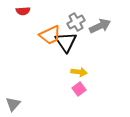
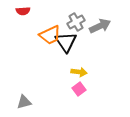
gray triangle: moved 11 px right, 2 px up; rotated 35 degrees clockwise
